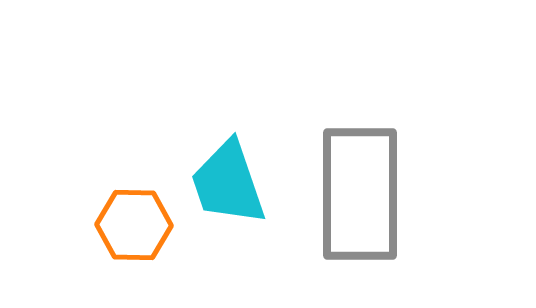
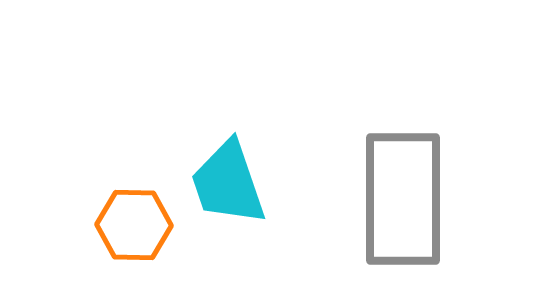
gray rectangle: moved 43 px right, 5 px down
